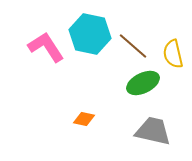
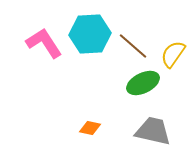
cyan hexagon: rotated 15 degrees counterclockwise
pink L-shape: moved 2 px left, 4 px up
yellow semicircle: rotated 48 degrees clockwise
orange diamond: moved 6 px right, 9 px down
